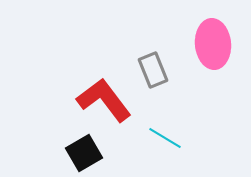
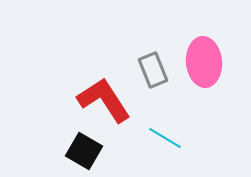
pink ellipse: moved 9 px left, 18 px down
red L-shape: rotated 4 degrees clockwise
black square: moved 2 px up; rotated 30 degrees counterclockwise
